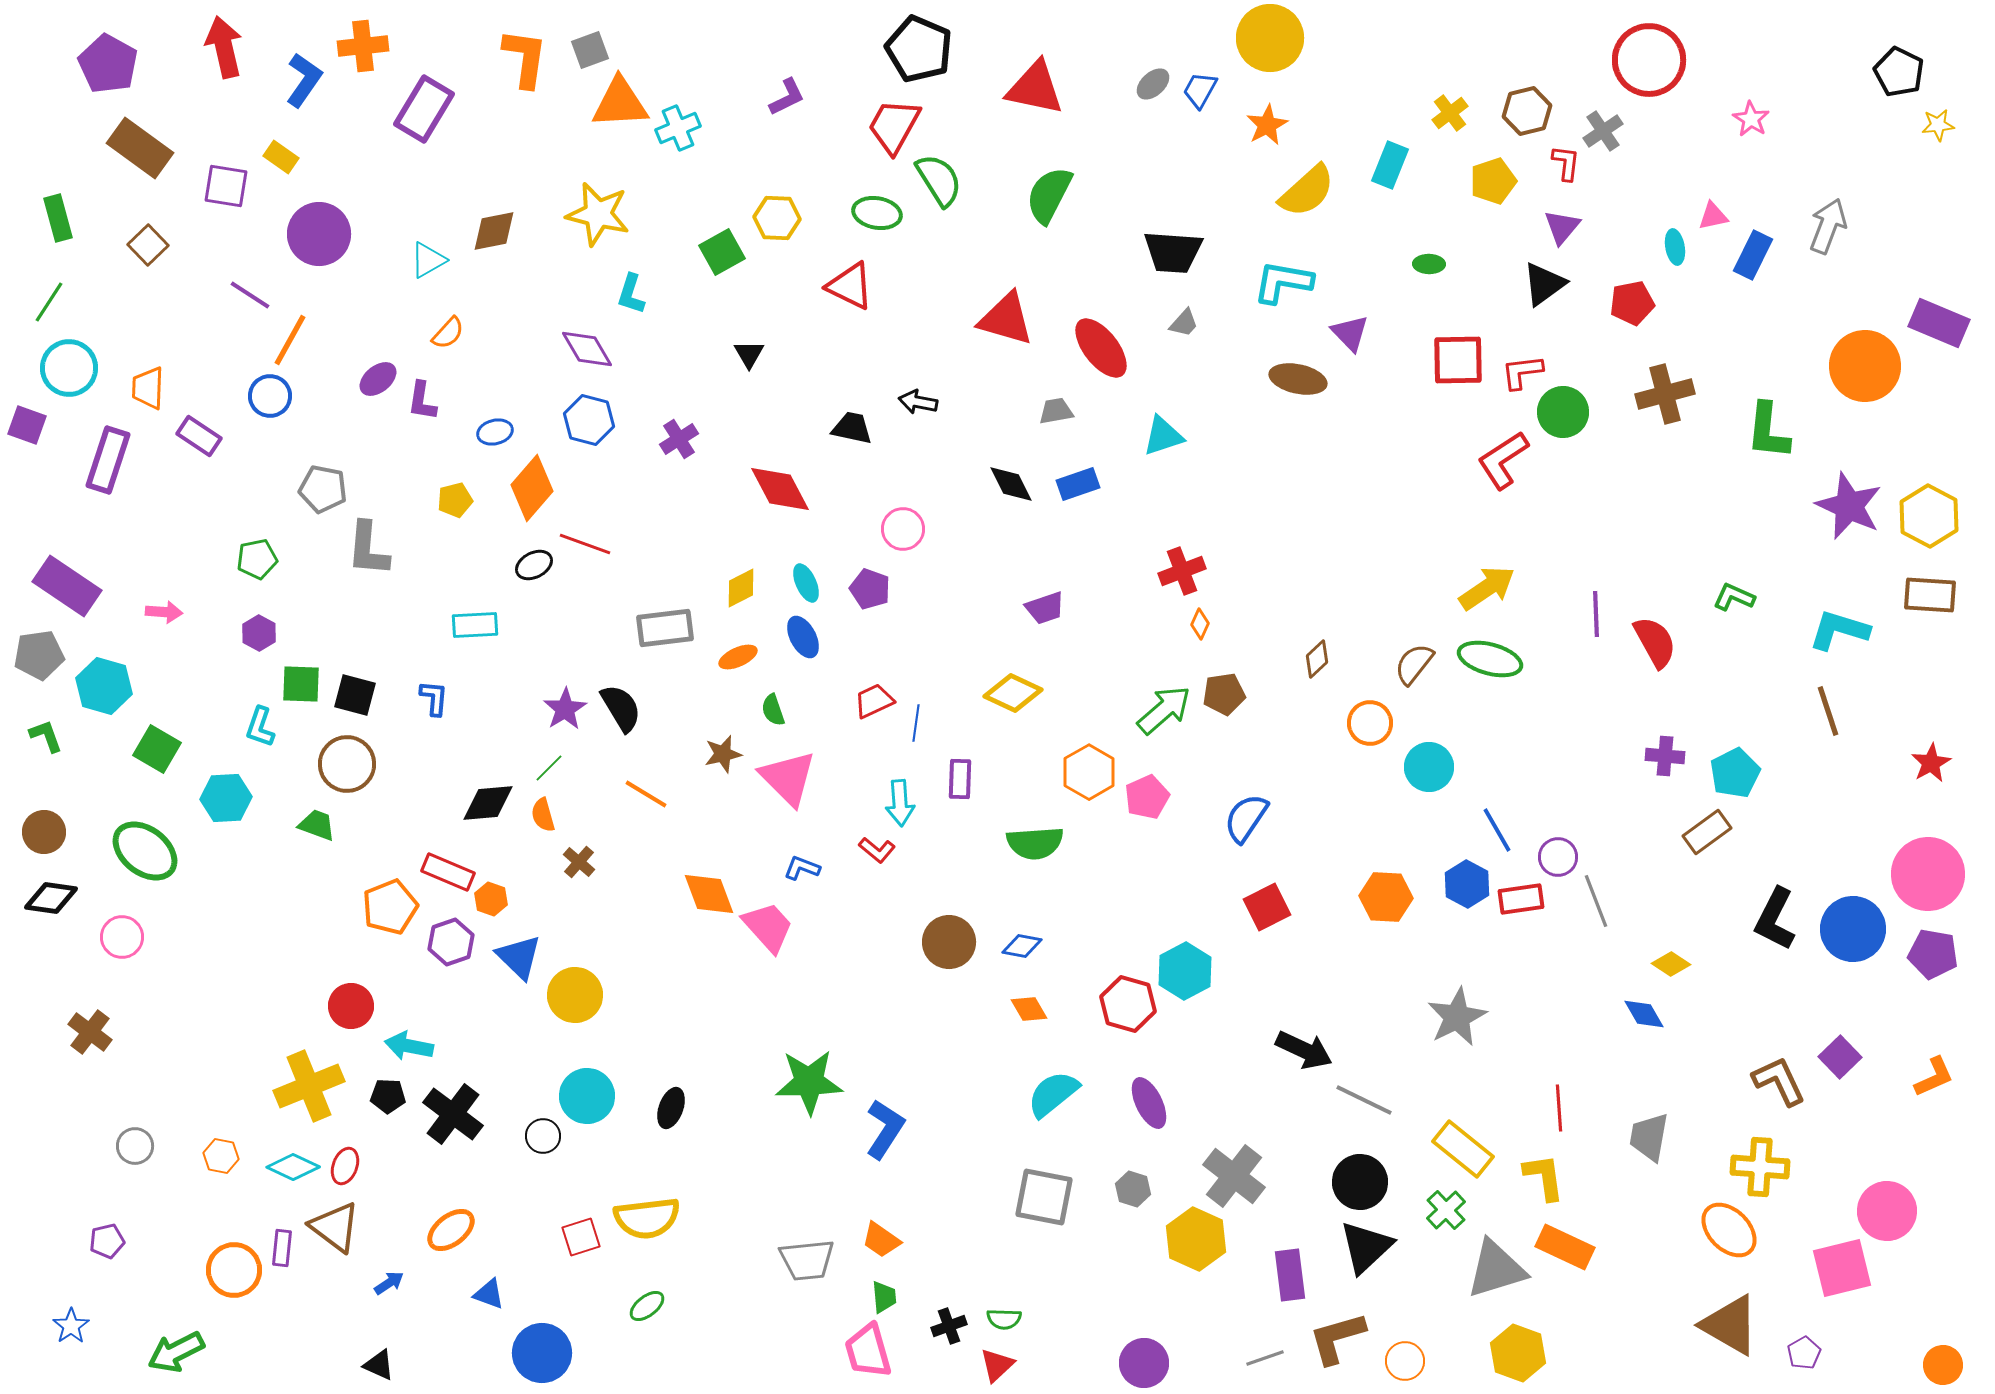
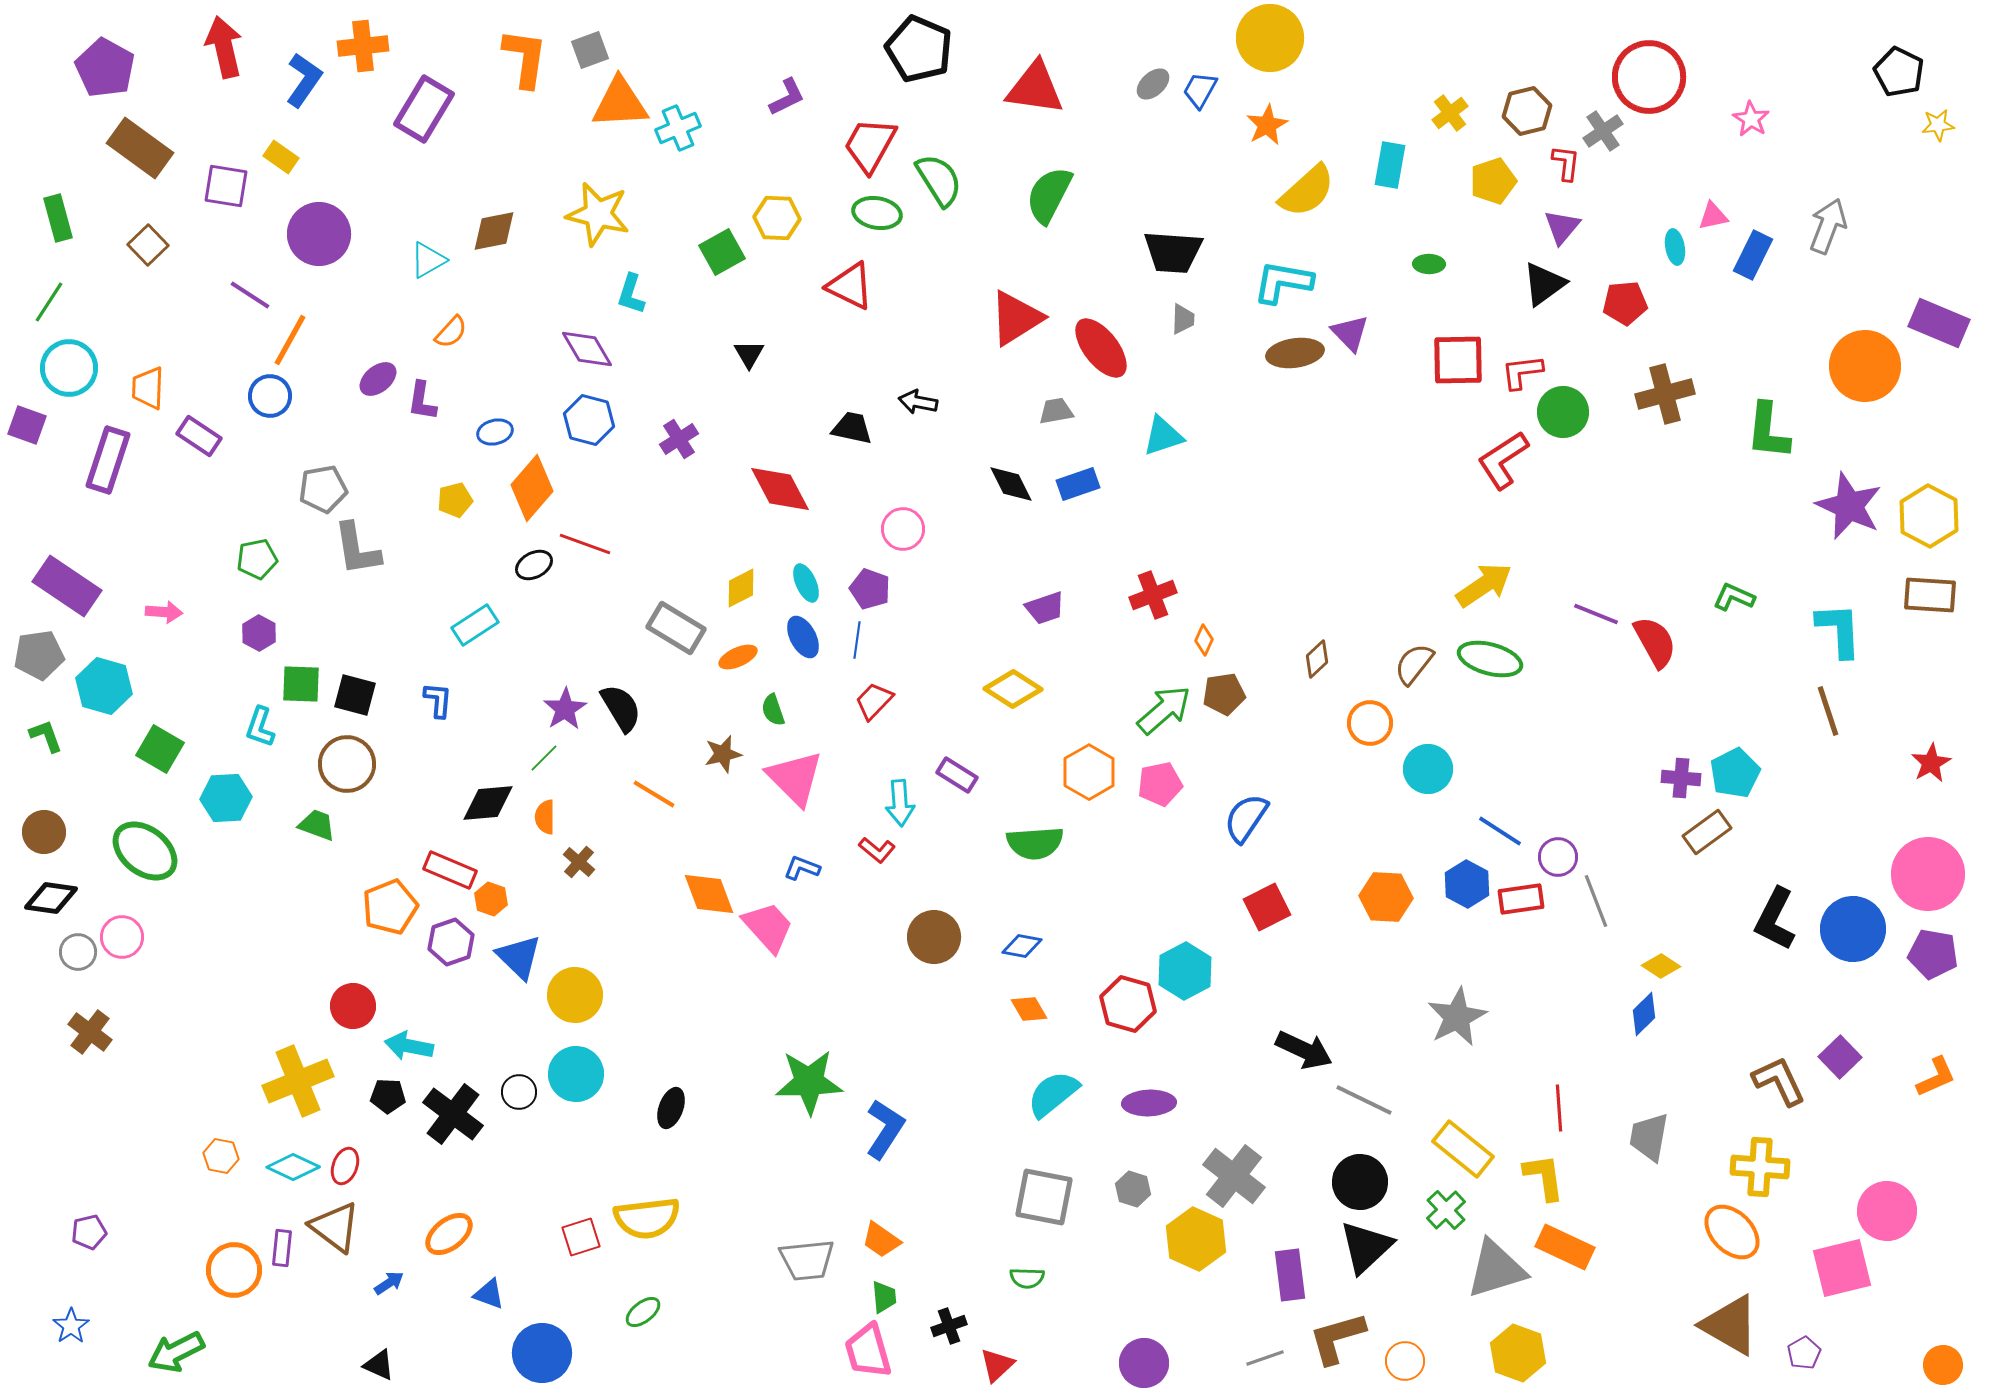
red circle at (1649, 60): moved 17 px down
purple pentagon at (108, 64): moved 3 px left, 4 px down
red triangle at (1035, 88): rotated 4 degrees counterclockwise
red trapezoid at (894, 126): moved 24 px left, 19 px down
cyan rectangle at (1390, 165): rotated 12 degrees counterclockwise
red pentagon at (1632, 303): moved 7 px left; rotated 6 degrees clockwise
red triangle at (1006, 319): moved 10 px right, 1 px up; rotated 48 degrees counterclockwise
gray trapezoid at (1184, 323): moved 1 px left, 4 px up; rotated 40 degrees counterclockwise
orange semicircle at (448, 333): moved 3 px right, 1 px up
brown ellipse at (1298, 379): moved 3 px left, 26 px up; rotated 20 degrees counterclockwise
gray pentagon at (323, 489): rotated 21 degrees counterclockwise
gray L-shape at (368, 549): moved 11 px left; rotated 14 degrees counterclockwise
red cross at (1182, 571): moved 29 px left, 24 px down
yellow arrow at (1487, 588): moved 3 px left, 3 px up
purple line at (1596, 614): rotated 66 degrees counterclockwise
orange diamond at (1200, 624): moved 4 px right, 16 px down
cyan rectangle at (475, 625): rotated 30 degrees counterclockwise
gray rectangle at (665, 628): moved 11 px right; rotated 38 degrees clockwise
cyan L-shape at (1839, 630): rotated 70 degrees clockwise
yellow diamond at (1013, 693): moved 4 px up; rotated 8 degrees clockwise
blue L-shape at (434, 698): moved 4 px right, 2 px down
red trapezoid at (874, 701): rotated 21 degrees counterclockwise
blue line at (916, 723): moved 59 px left, 83 px up
green square at (157, 749): moved 3 px right
purple cross at (1665, 756): moved 16 px right, 22 px down
cyan circle at (1429, 767): moved 1 px left, 2 px down
green line at (549, 768): moved 5 px left, 10 px up
pink triangle at (788, 778): moved 7 px right
purple rectangle at (960, 779): moved 3 px left, 4 px up; rotated 60 degrees counterclockwise
orange line at (646, 794): moved 8 px right
pink pentagon at (1147, 797): moved 13 px right, 13 px up; rotated 12 degrees clockwise
orange semicircle at (543, 815): moved 2 px right, 2 px down; rotated 16 degrees clockwise
blue line at (1497, 830): moved 3 px right, 1 px down; rotated 27 degrees counterclockwise
red rectangle at (448, 872): moved 2 px right, 2 px up
brown circle at (949, 942): moved 15 px left, 5 px up
yellow diamond at (1671, 964): moved 10 px left, 2 px down
red circle at (351, 1006): moved 2 px right
blue diamond at (1644, 1014): rotated 75 degrees clockwise
orange L-shape at (1934, 1077): moved 2 px right
yellow cross at (309, 1086): moved 11 px left, 5 px up
cyan circle at (587, 1096): moved 11 px left, 22 px up
purple ellipse at (1149, 1103): rotated 66 degrees counterclockwise
black circle at (543, 1136): moved 24 px left, 44 px up
gray circle at (135, 1146): moved 57 px left, 194 px up
orange ellipse at (451, 1230): moved 2 px left, 4 px down
orange ellipse at (1729, 1230): moved 3 px right, 2 px down
purple pentagon at (107, 1241): moved 18 px left, 9 px up
green ellipse at (647, 1306): moved 4 px left, 6 px down
green semicircle at (1004, 1319): moved 23 px right, 41 px up
